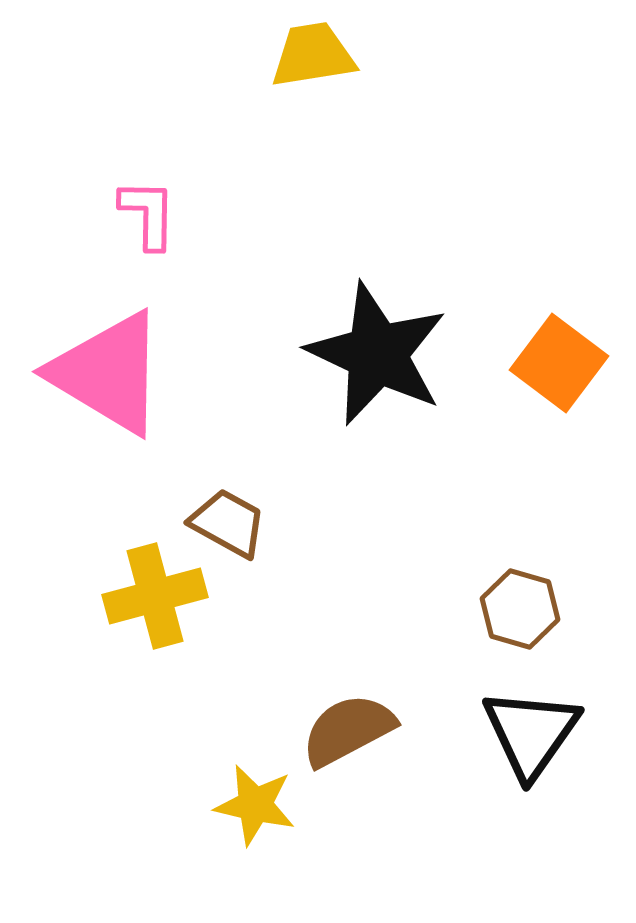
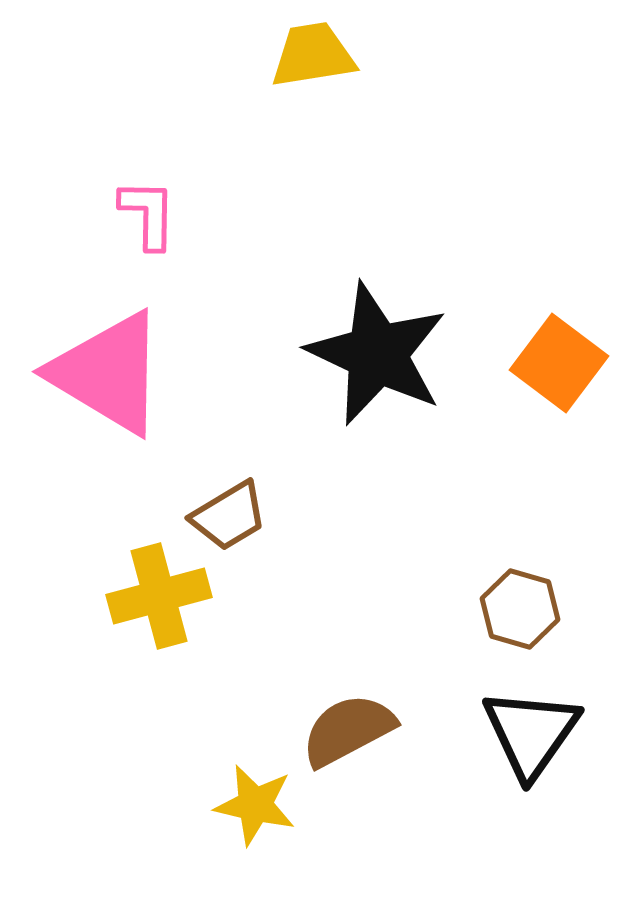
brown trapezoid: moved 1 px right, 7 px up; rotated 120 degrees clockwise
yellow cross: moved 4 px right
